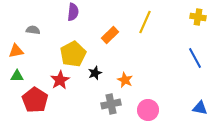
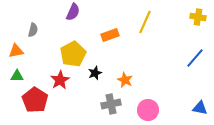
purple semicircle: rotated 18 degrees clockwise
gray semicircle: rotated 96 degrees clockwise
orange rectangle: rotated 24 degrees clockwise
blue line: rotated 70 degrees clockwise
